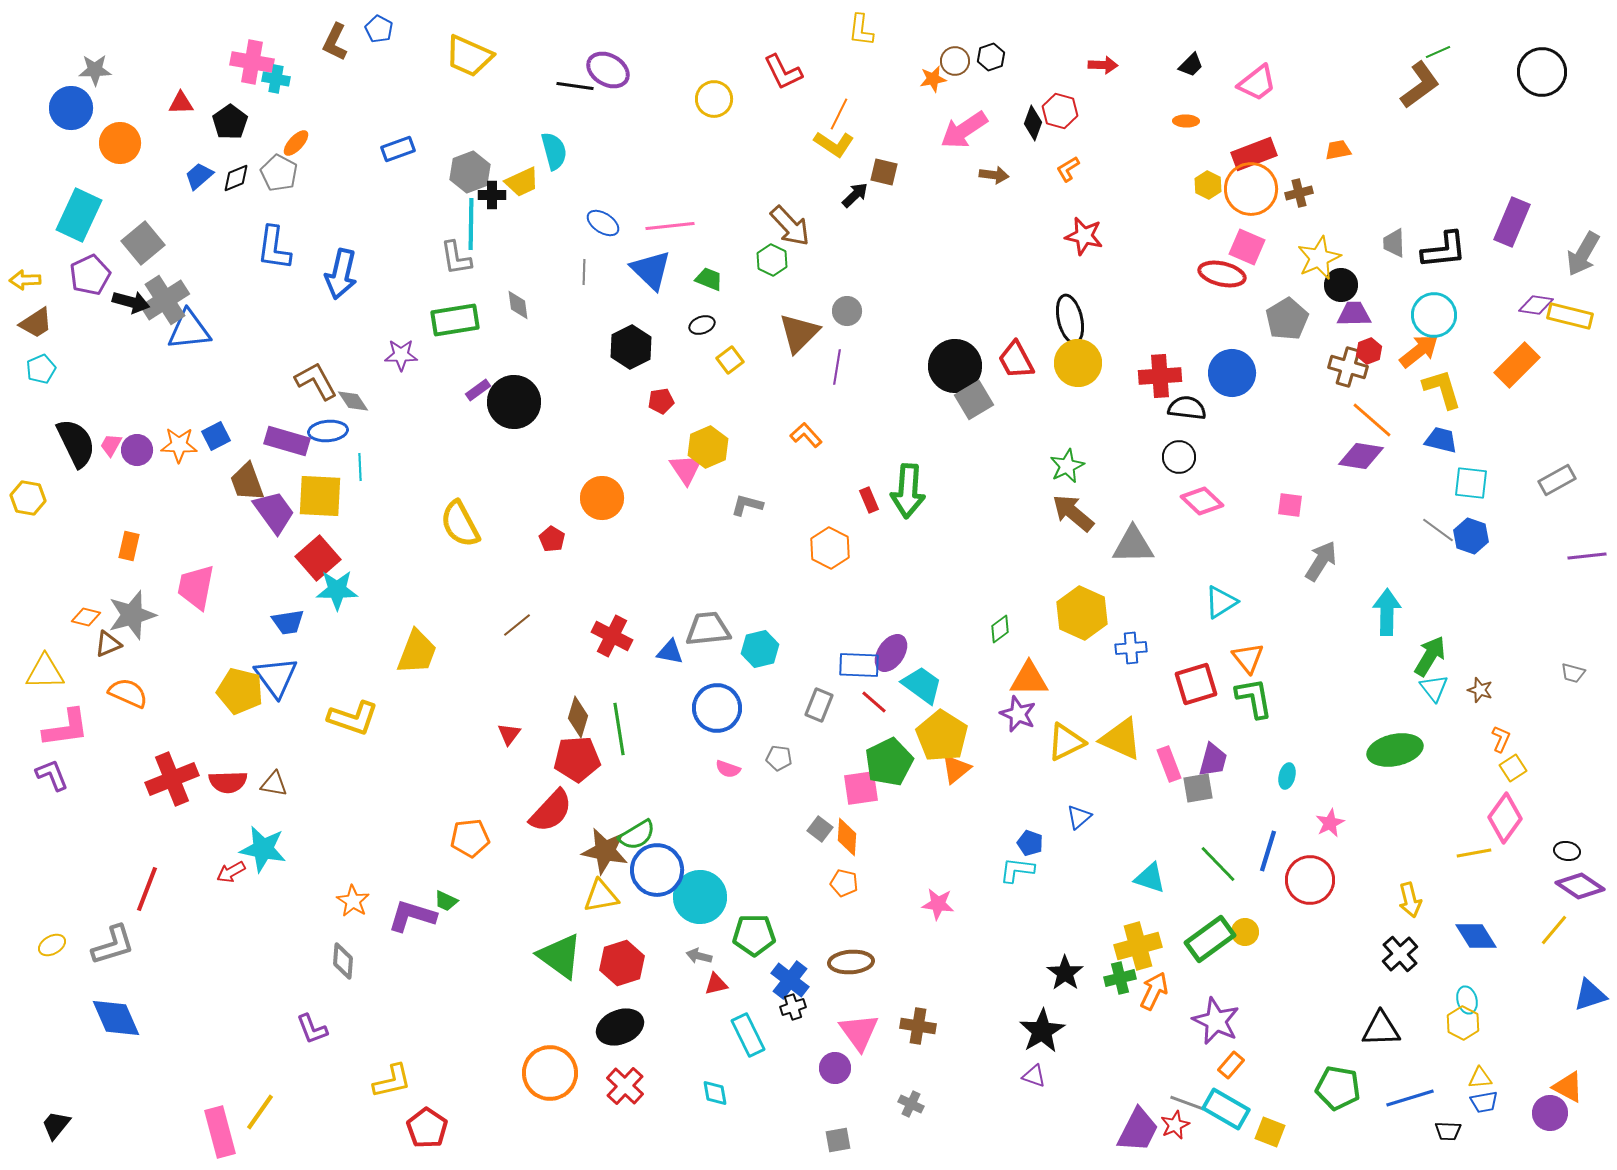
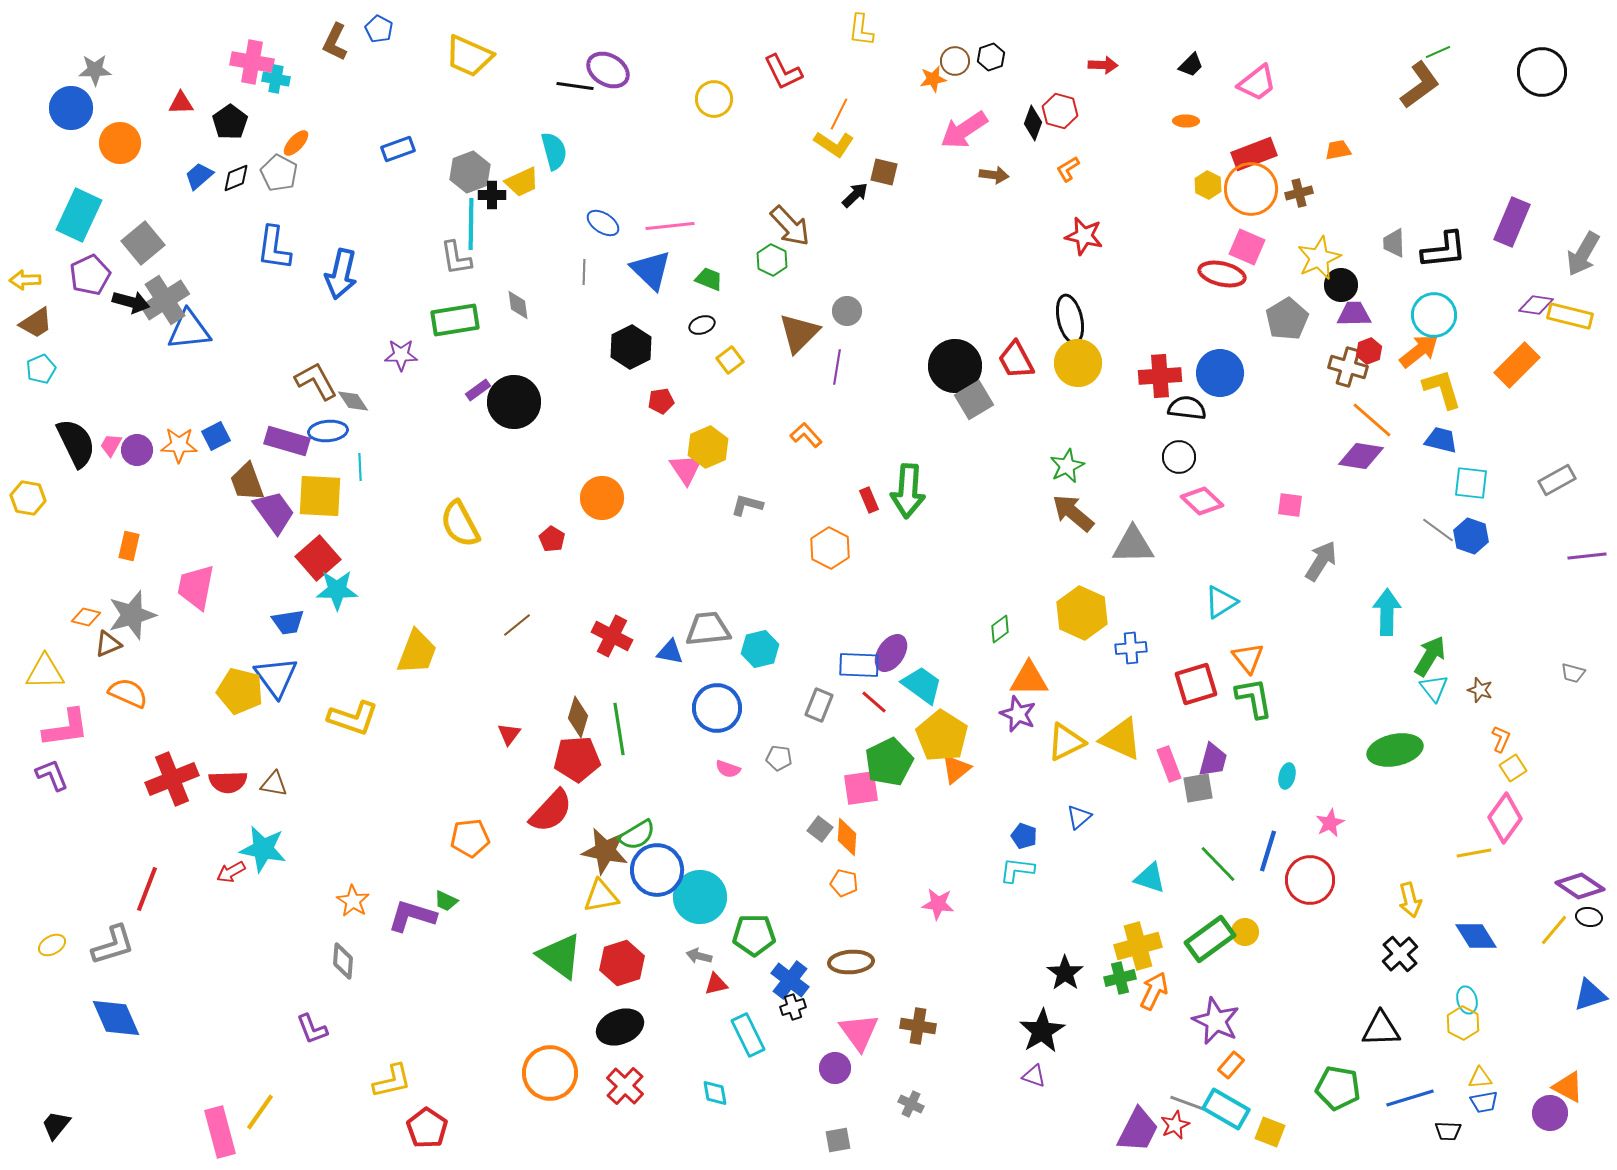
blue circle at (1232, 373): moved 12 px left
blue pentagon at (1030, 843): moved 6 px left, 7 px up
black ellipse at (1567, 851): moved 22 px right, 66 px down
